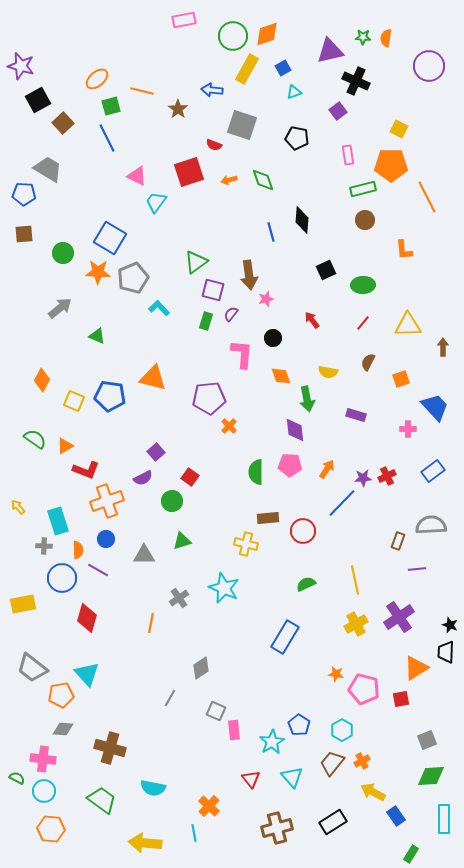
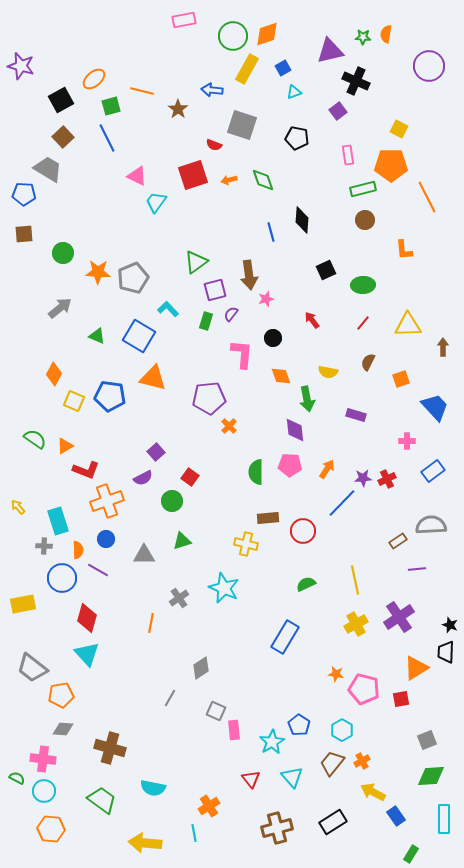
orange semicircle at (386, 38): moved 4 px up
orange ellipse at (97, 79): moved 3 px left
black square at (38, 100): moved 23 px right
brown square at (63, 123): moved 14 px down
red square at (189, 172): moved 4 px right, 3 px down
blue square at (110, 238): moved 29 px right, 98 px down
purple square at (213, 290): moved 2 px right; rotated 30 degrees counterclockwise
cyan L-shape at (159, 308): moved 9 px right, 1 px down
orange diamond at (42, 380): moved 12 px right, 6 px up
pink cross at (408, 429): moved 1 px left, 12 px down
red cross at (387, 476): moved 3 px down
brown rectangle at (398, 541): rotated 36 degrees clockwise
cyan triangle at (87, 674): moved 20 px up
orange cross at (209, 806): rotated 15 degrees clockwise
